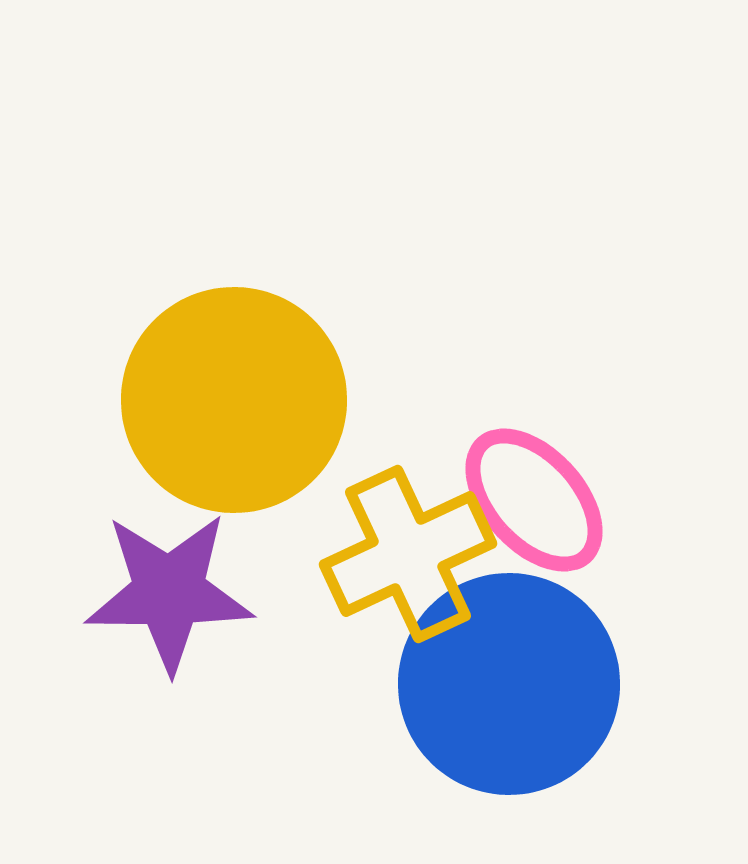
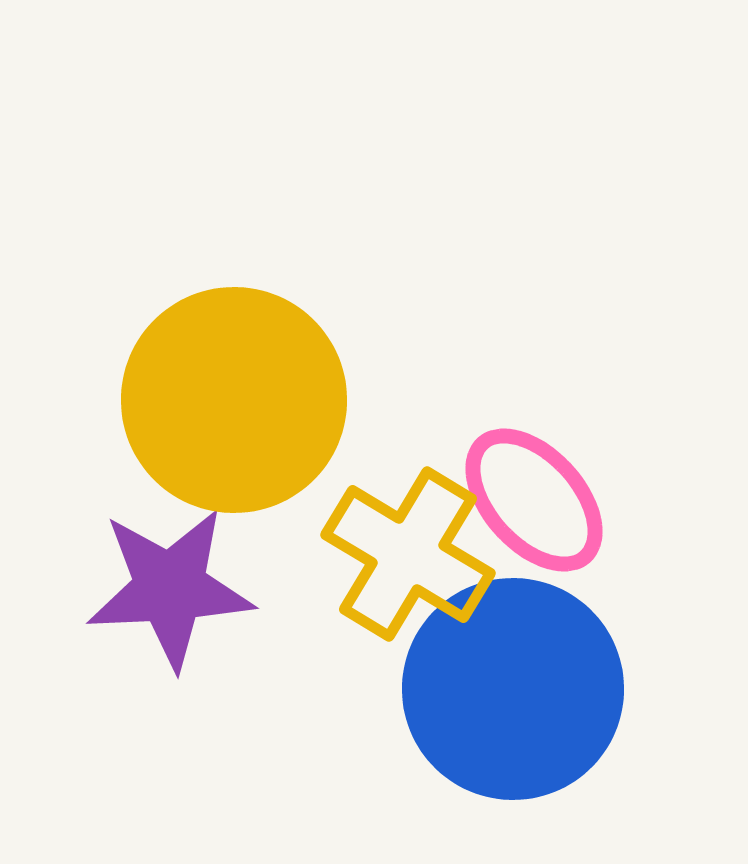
yellow cross: rotated 34 degrees counterclockwise
purple star: moved 1 px right, 4 px up; rotated 3 degrees counterclockwise
blue circle: moved 4 px right, 5 px down
